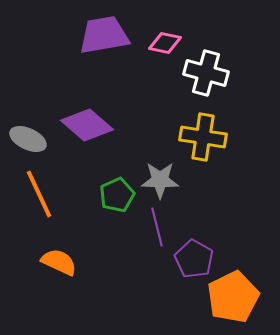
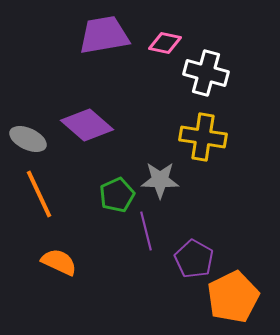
purple line: moved 11 px left, 4 px down
